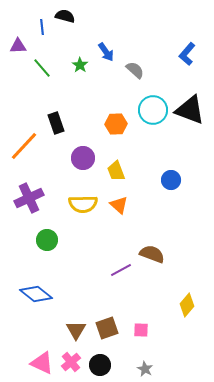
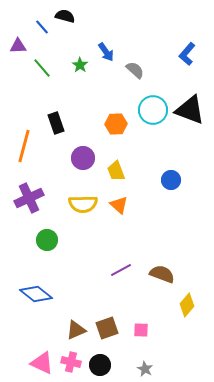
blue line: rotated 35 degrees counterclockwise
orange line: rotated 28 degrees counterclockwise
brown semicircle: moved 10 px right, 20 px down
brown triangle: rotated 35 degrees clockwise
pink cross: rotated 36 degrees counterclockwise
